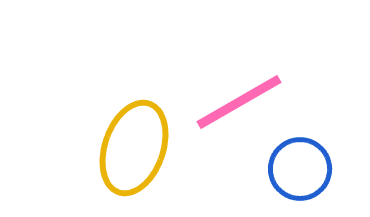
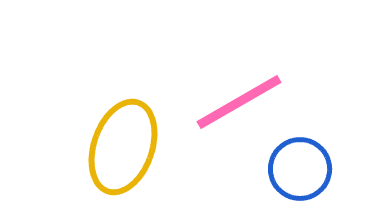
yellow ellipse: moved 11 px left, 1 px up
